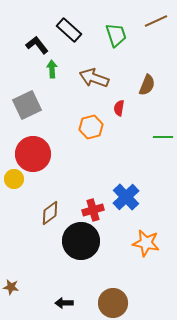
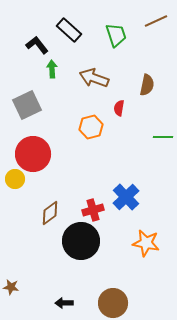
brown semicircle: rotated 10 degrees counterclockwise
yellow circle: moved 1 px right
